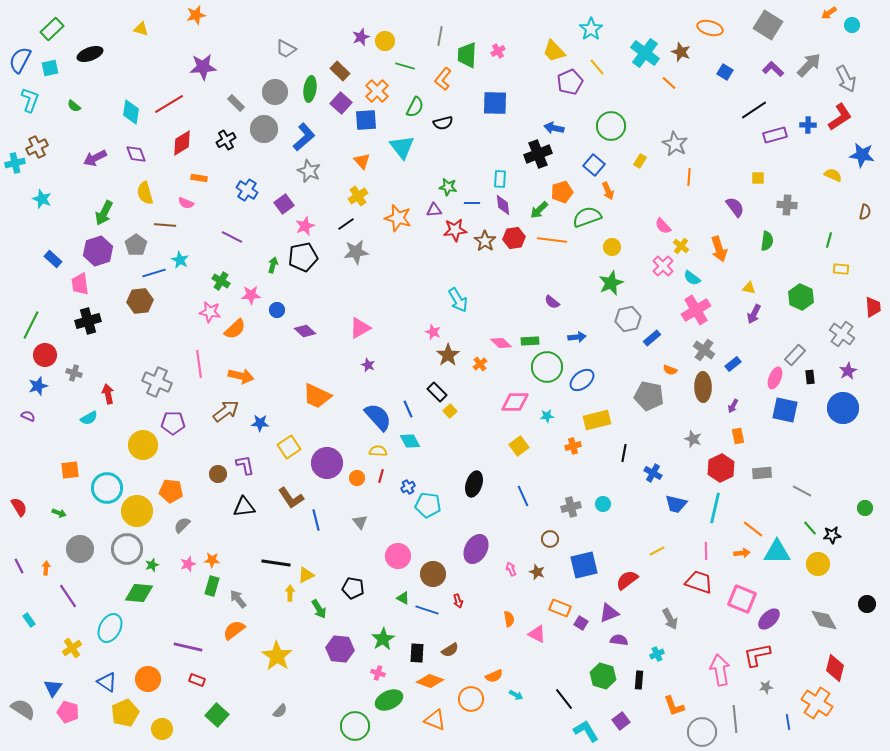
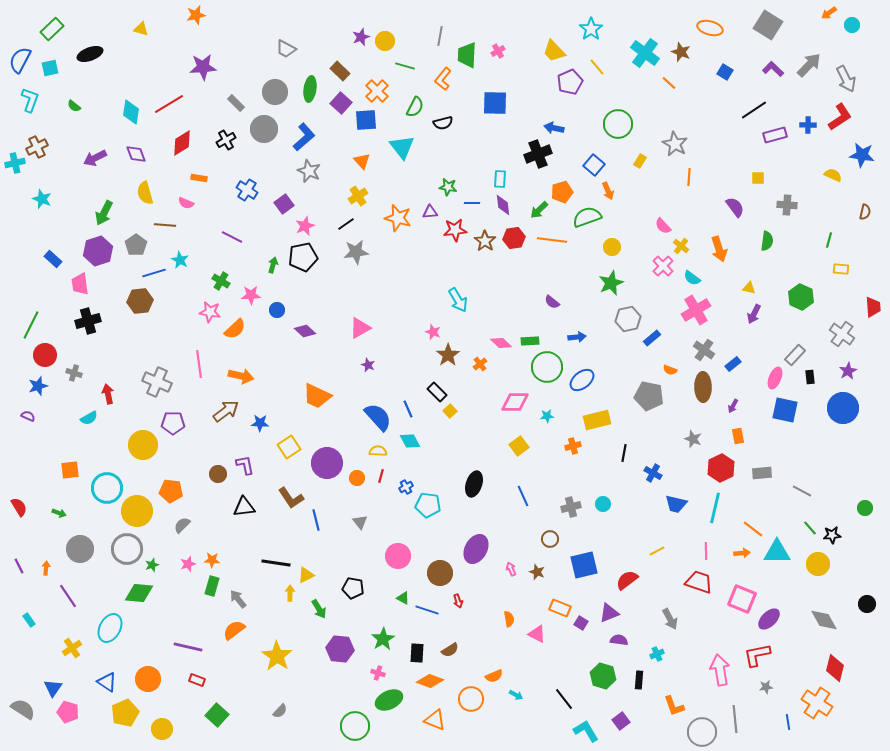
green circle at (611, 126): moved 7 px right, 2 px up
purple triangle at (434, 210): moved 4 px left, 2 px down
blue cross at (408, 487): moved 2 px left
brown circle at (433, 574): moved 7 px right, 1 px up
